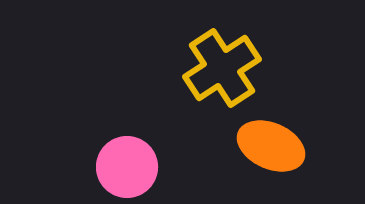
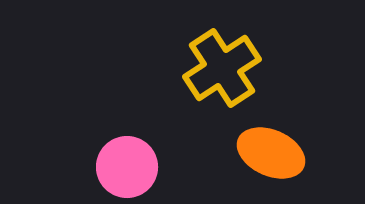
orange ellipse: moved 7 px down
